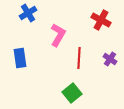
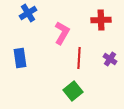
red cross: rotated 30 degrees counterclockwise
pink L-shape: moved 4 px right, 2 px up
green square: moved 1 px right, 2 px up
